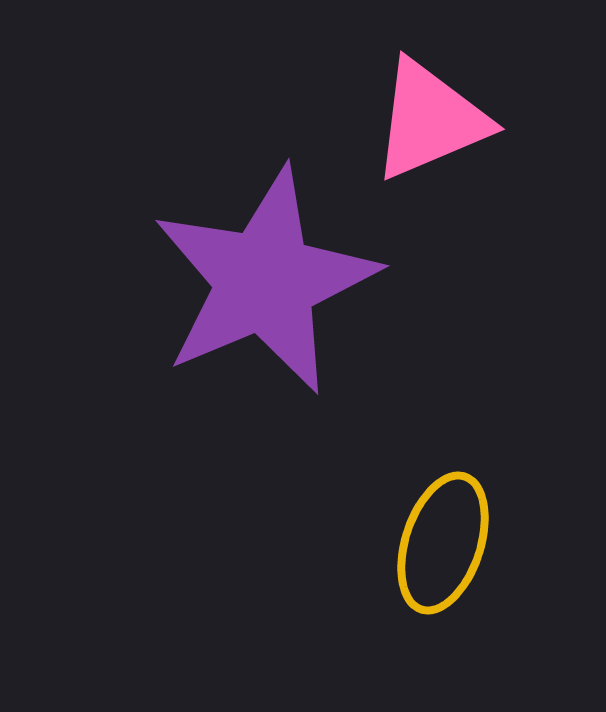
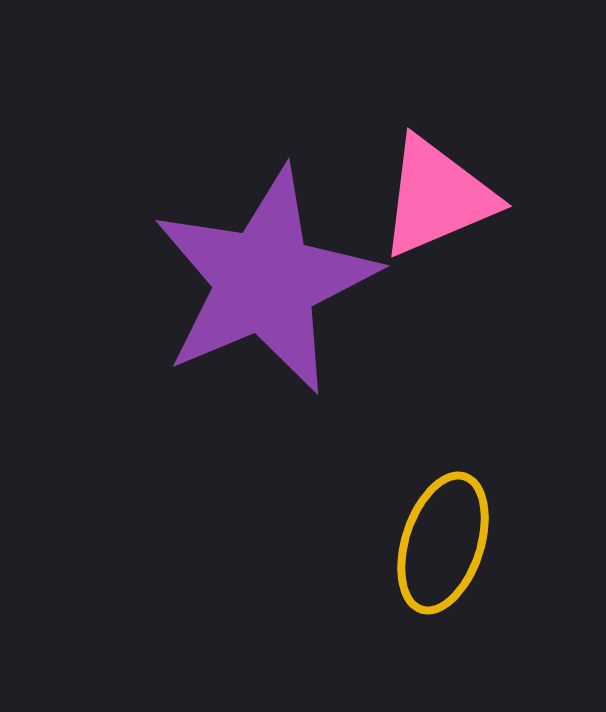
pink triangle: moved 7 px right, 77 px down
